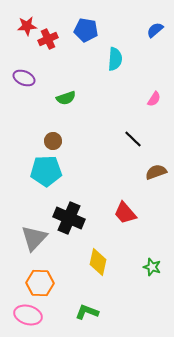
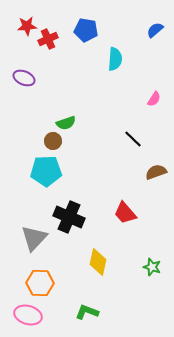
green semicircle: moved 25 px down
black cross: moved 1 px up
